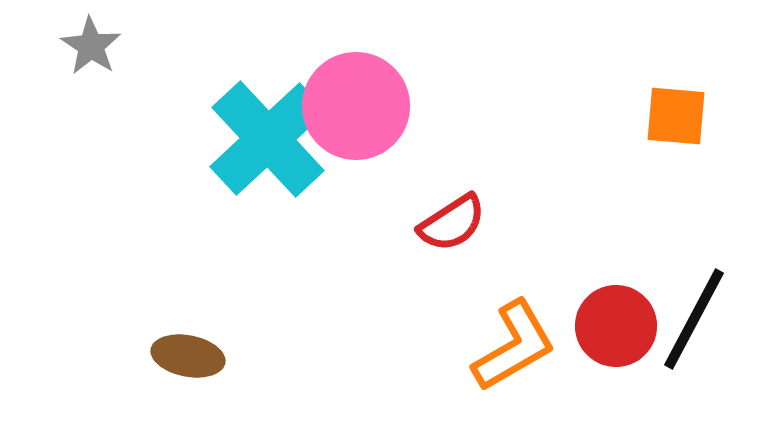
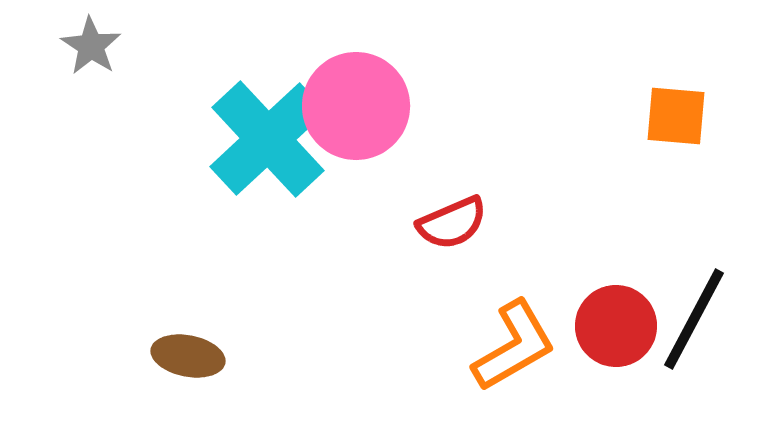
red semicircle: rotated 10 degrees clockwise
